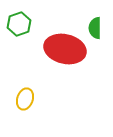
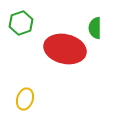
green hexagon: moved 2 px right, 1 px up
